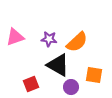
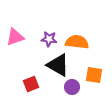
orange semicircle: rotated 130 degrees counterclockwise
purple circle: moved 1 px right
